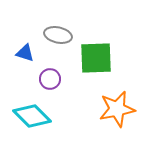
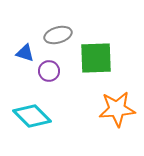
gray ellipse: rotated 28 degrees counterclockwise
purple circle: moved 1 px left, 8 px up
orange star: rotated 6 degrees clockwise
